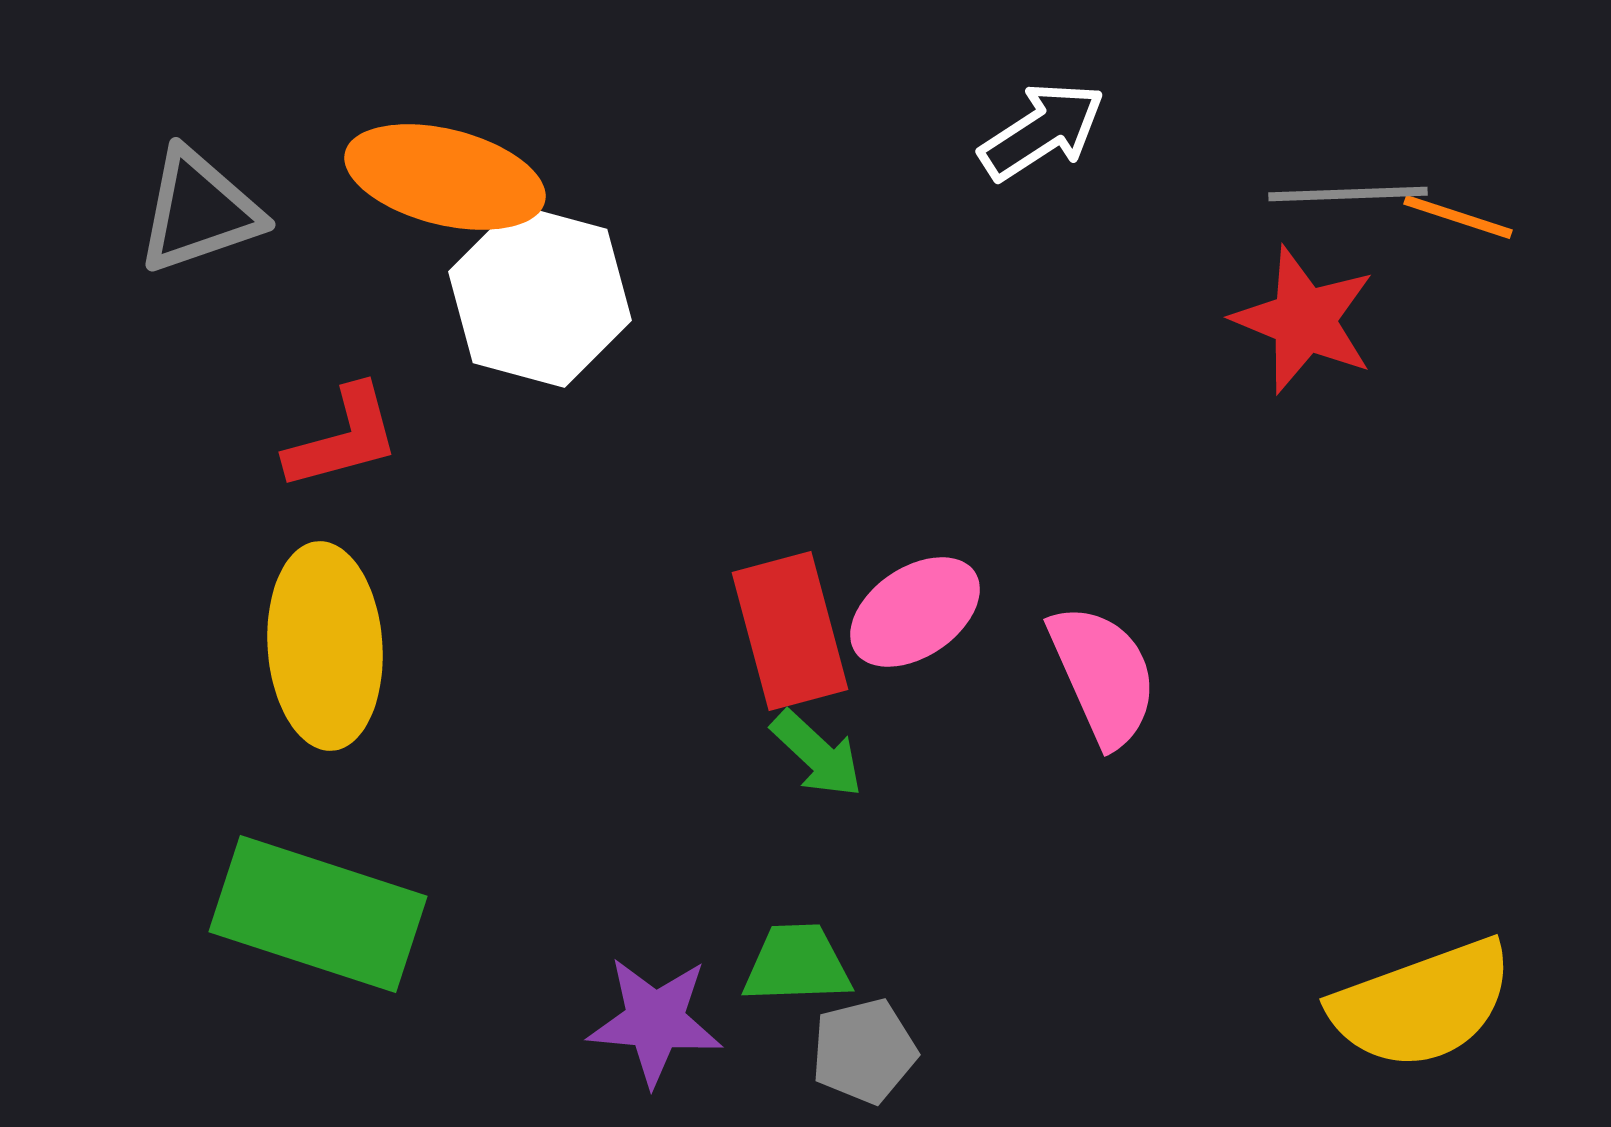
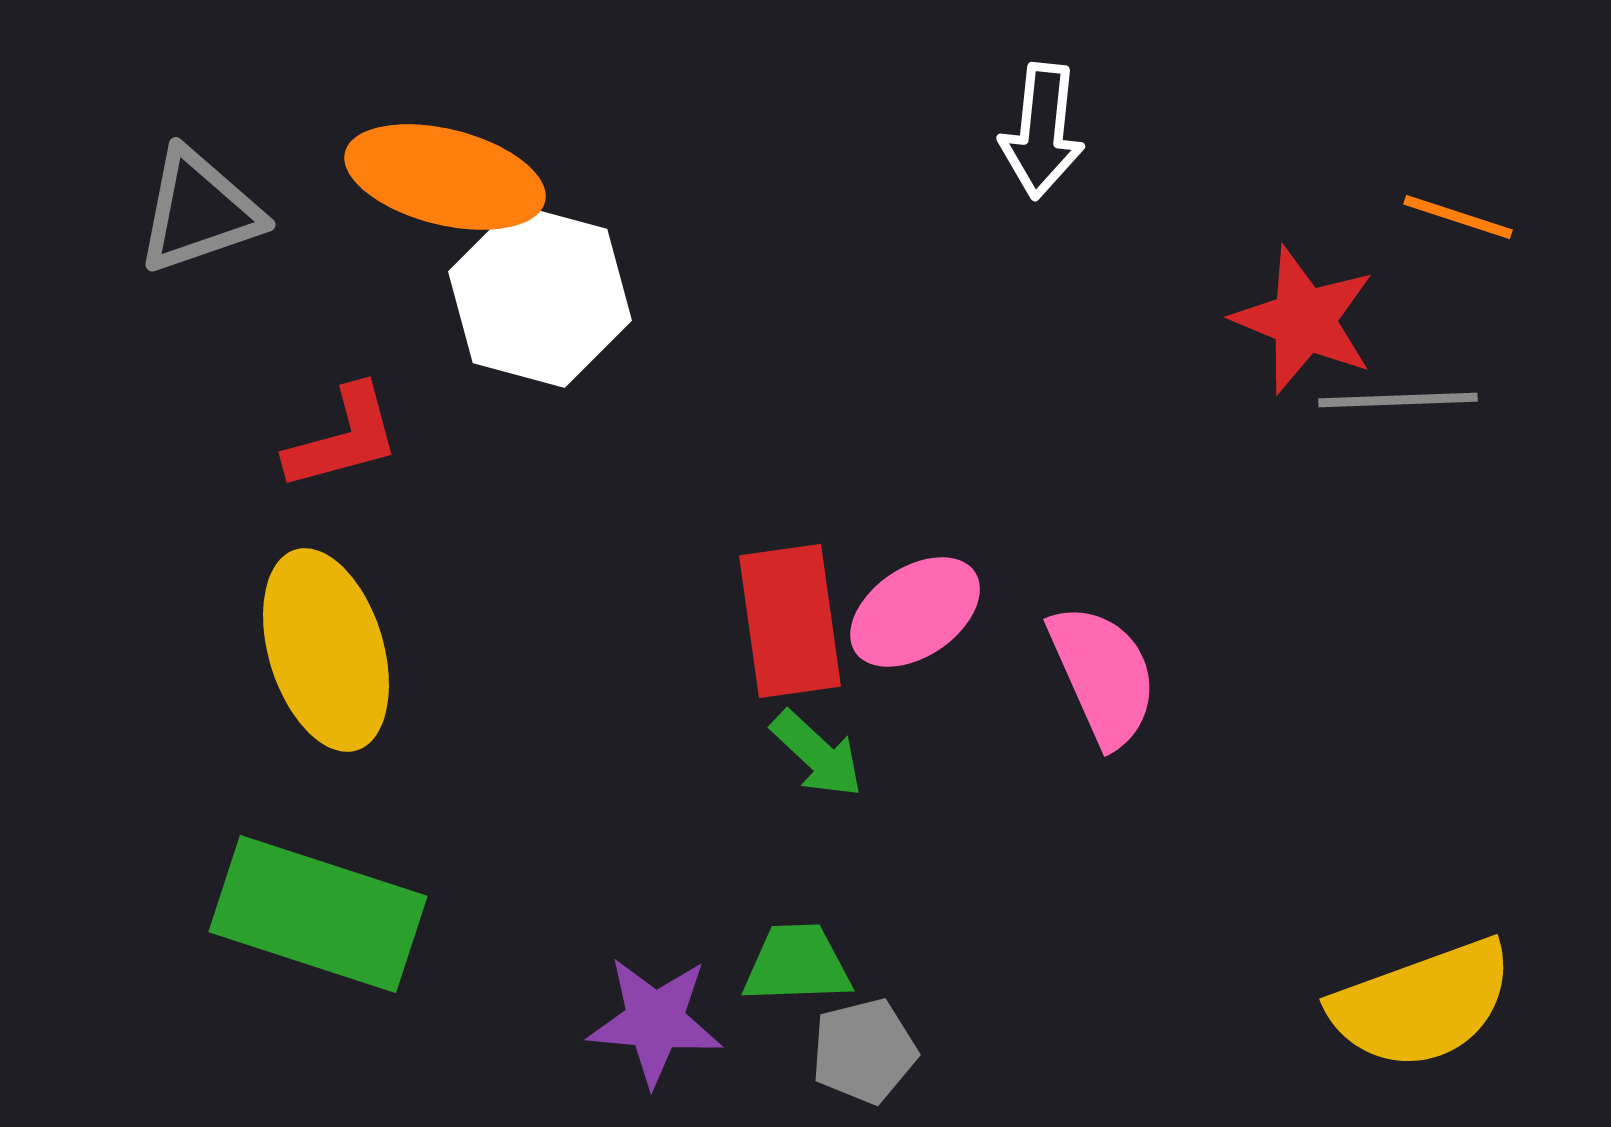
white arrow: rotated 129 degrees clockwise
gray line: moved 50 px right, 206 px down
red rectangle: moved 10 px up; rotated 7 degrees clockwise
yellow ellipse: moved 1 px right, 4 px down; rotated 13 degrees counterclockwise
